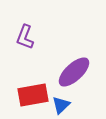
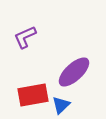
purple L-shape: rotated 45 degrees clockwise
